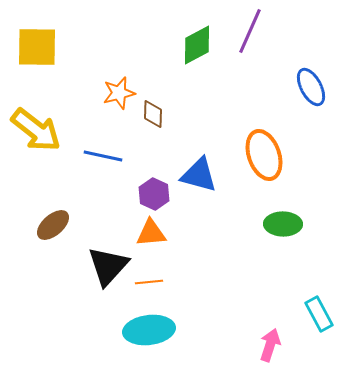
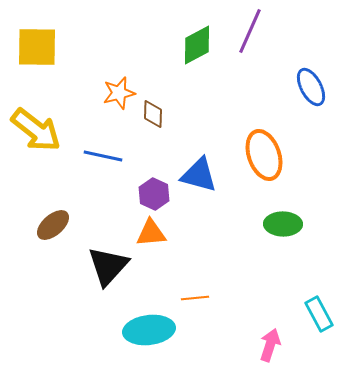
orange line: moved 46 px right, 16 px down
